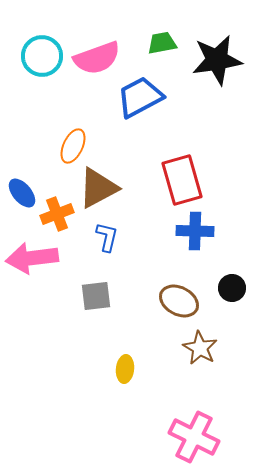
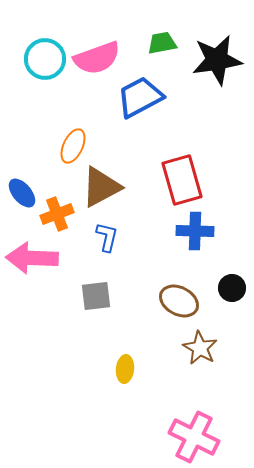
cyan circle: moved 3 px right, 3 px down
brown triangle: moved 3 px right, 1 px up
pink arrow: rotated 9 degrees clockwise
